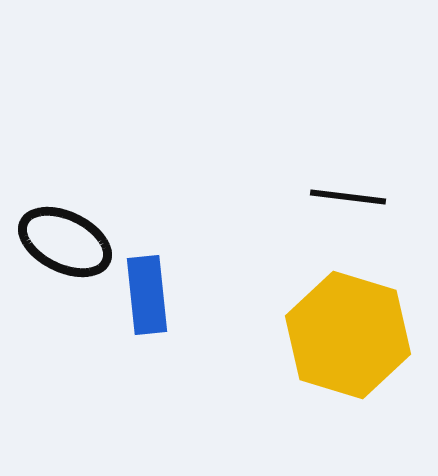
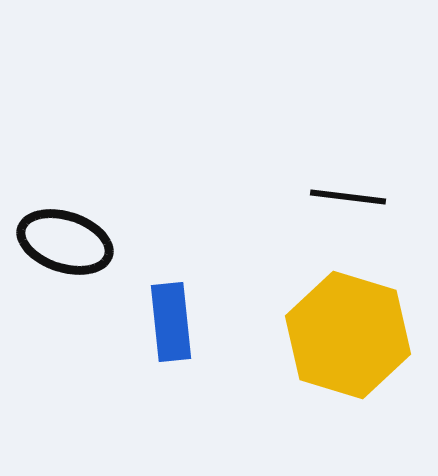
black ellipse: rotated 8 degrees counterclockwise
blue rectangle: moved 24 px right, 27 px down
